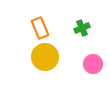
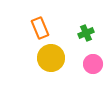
green cross: moved 4 px right, 5 px down
yellow circle: moved 6 px right, 1 px down
